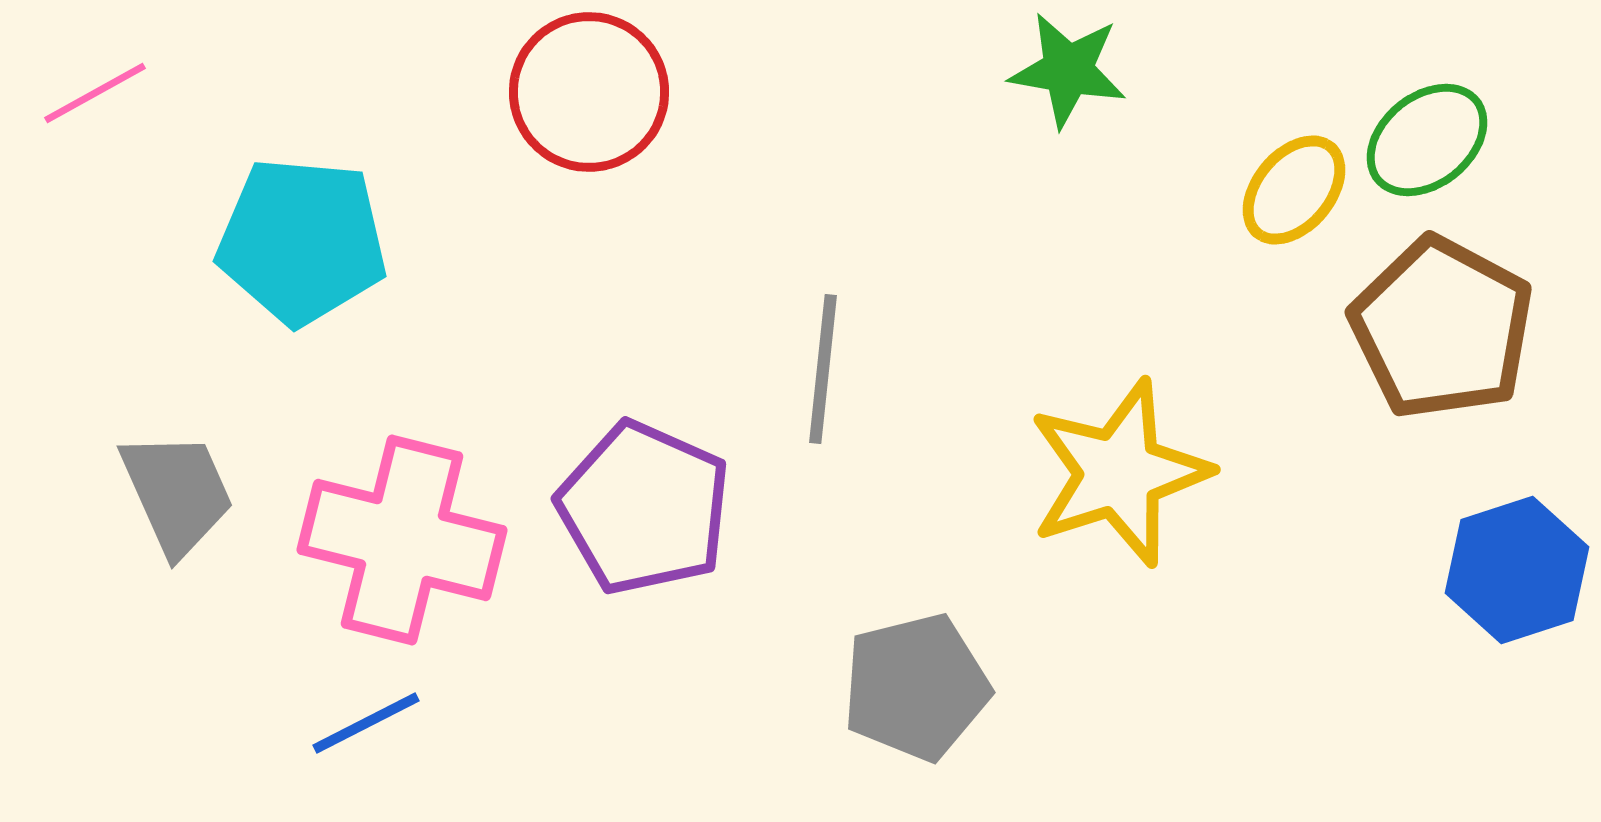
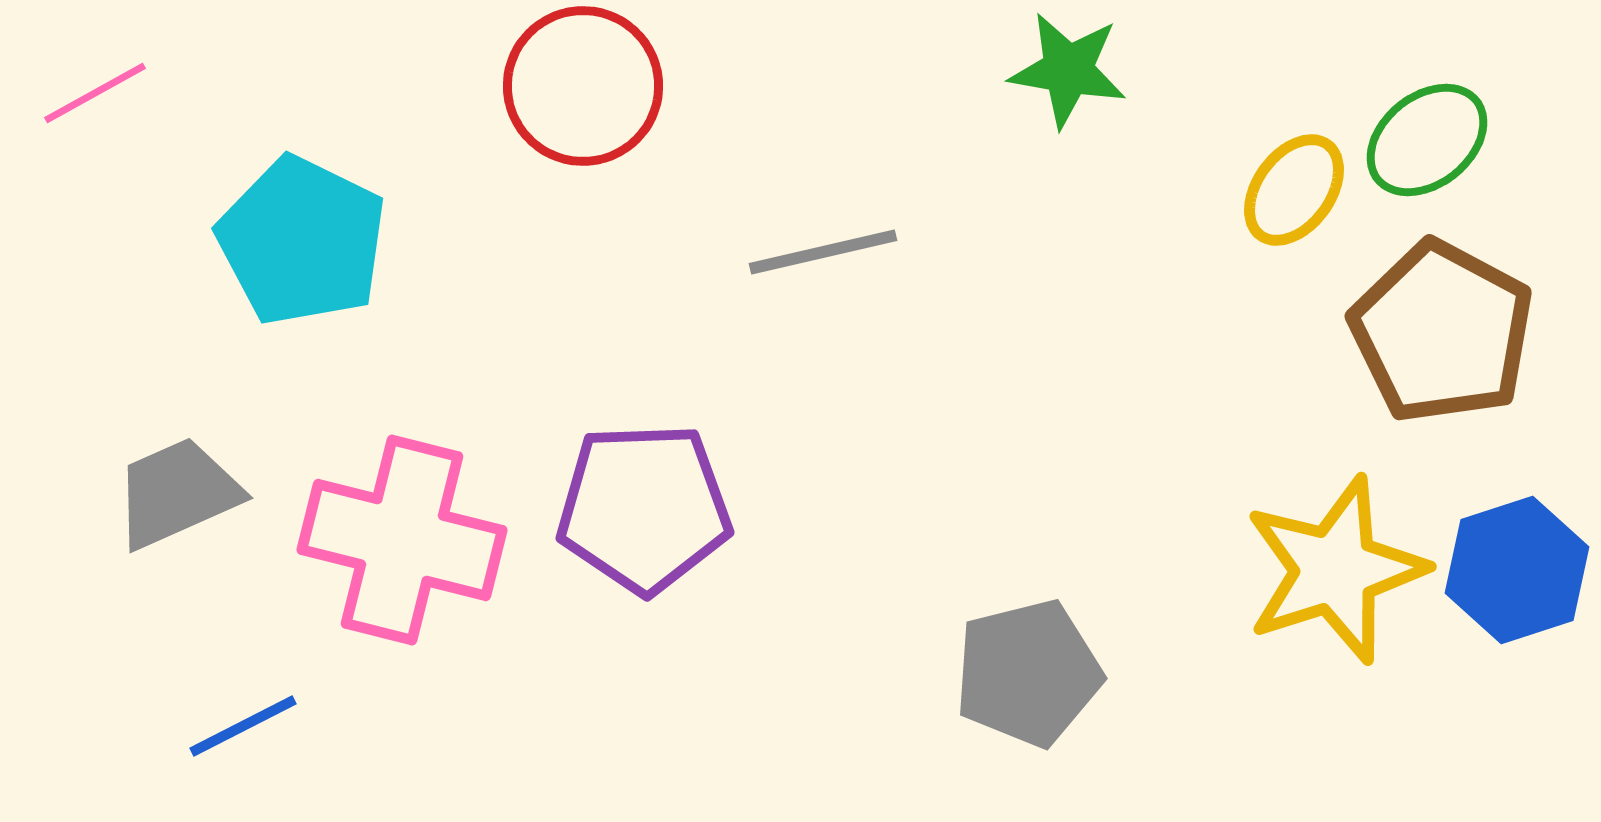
red circle: moved 6 px left, 6 px up
yellow ellipse: rotated 4 degrees counterclockwise
cyan pentagon: rotated 21 degrees clockwise
brown pentagon: moved 4 px down
gray line: moved 117 px up; rotated 71 degrees clockwise
yellow star: moved 216 px right, 97 px down
gray trapezoid: rotated 90 degrees counterclockwise
purple pentagon: rotated 26 degrees counterclockwise
gray pentagon: moved 112 px right, 14 px up
blue line: moved 123 px left, 3 px down
